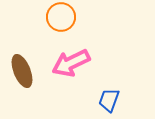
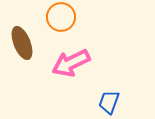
brown ellipse: moved 28 px up
blue trapezoid: moved 2 px down
